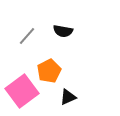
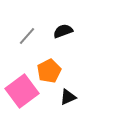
black semicircle: rotated 150 degrees clockwise
